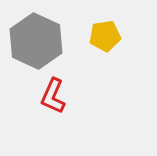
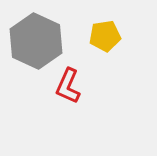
red L-shape: moved 15 px right, 10 px up
